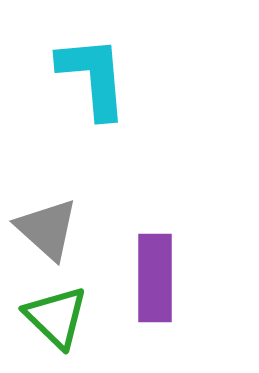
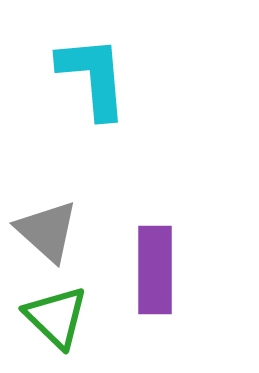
gray triangle: moved 2 px down
purple rectangle: moved 8 px up
